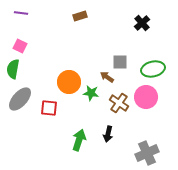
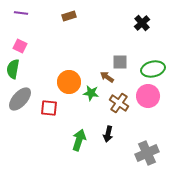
brown rectangle: moved 11 px left
pink circle: moved 2 px right, 1 px up
